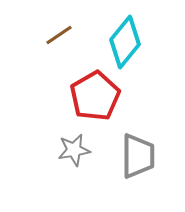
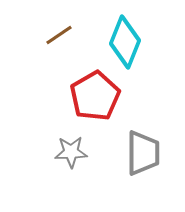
cyan diamond: rotated 18 degrees counterclockwise
gray star: moved 3 px left, 2 px down; rotated 8 degrees clockwise
gray trapezoid: moved 5 px right, 3 px up
